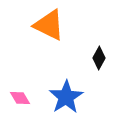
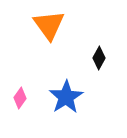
orange triangle: rotated 28 degrees clockwise
pink diamond: rotated 65 degrees clockwise
